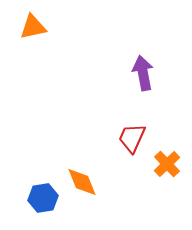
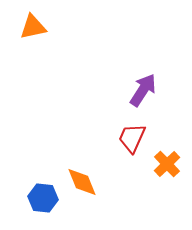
purple arrow: moved 17 px down; rotated 44 degrees clockwise
blue hexagon: rotated 16 degrees clockwise
